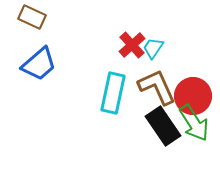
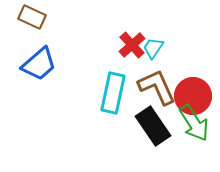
black rectangle: moved 10 px left
